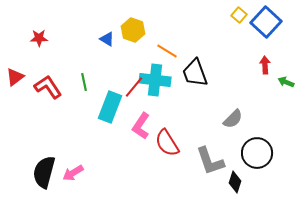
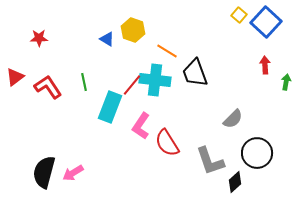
green arrow: rotated 77 degrees clockwise
red line: moved 2 px left, 2 px up
black diamond: rotated 30 degrees clockwise
